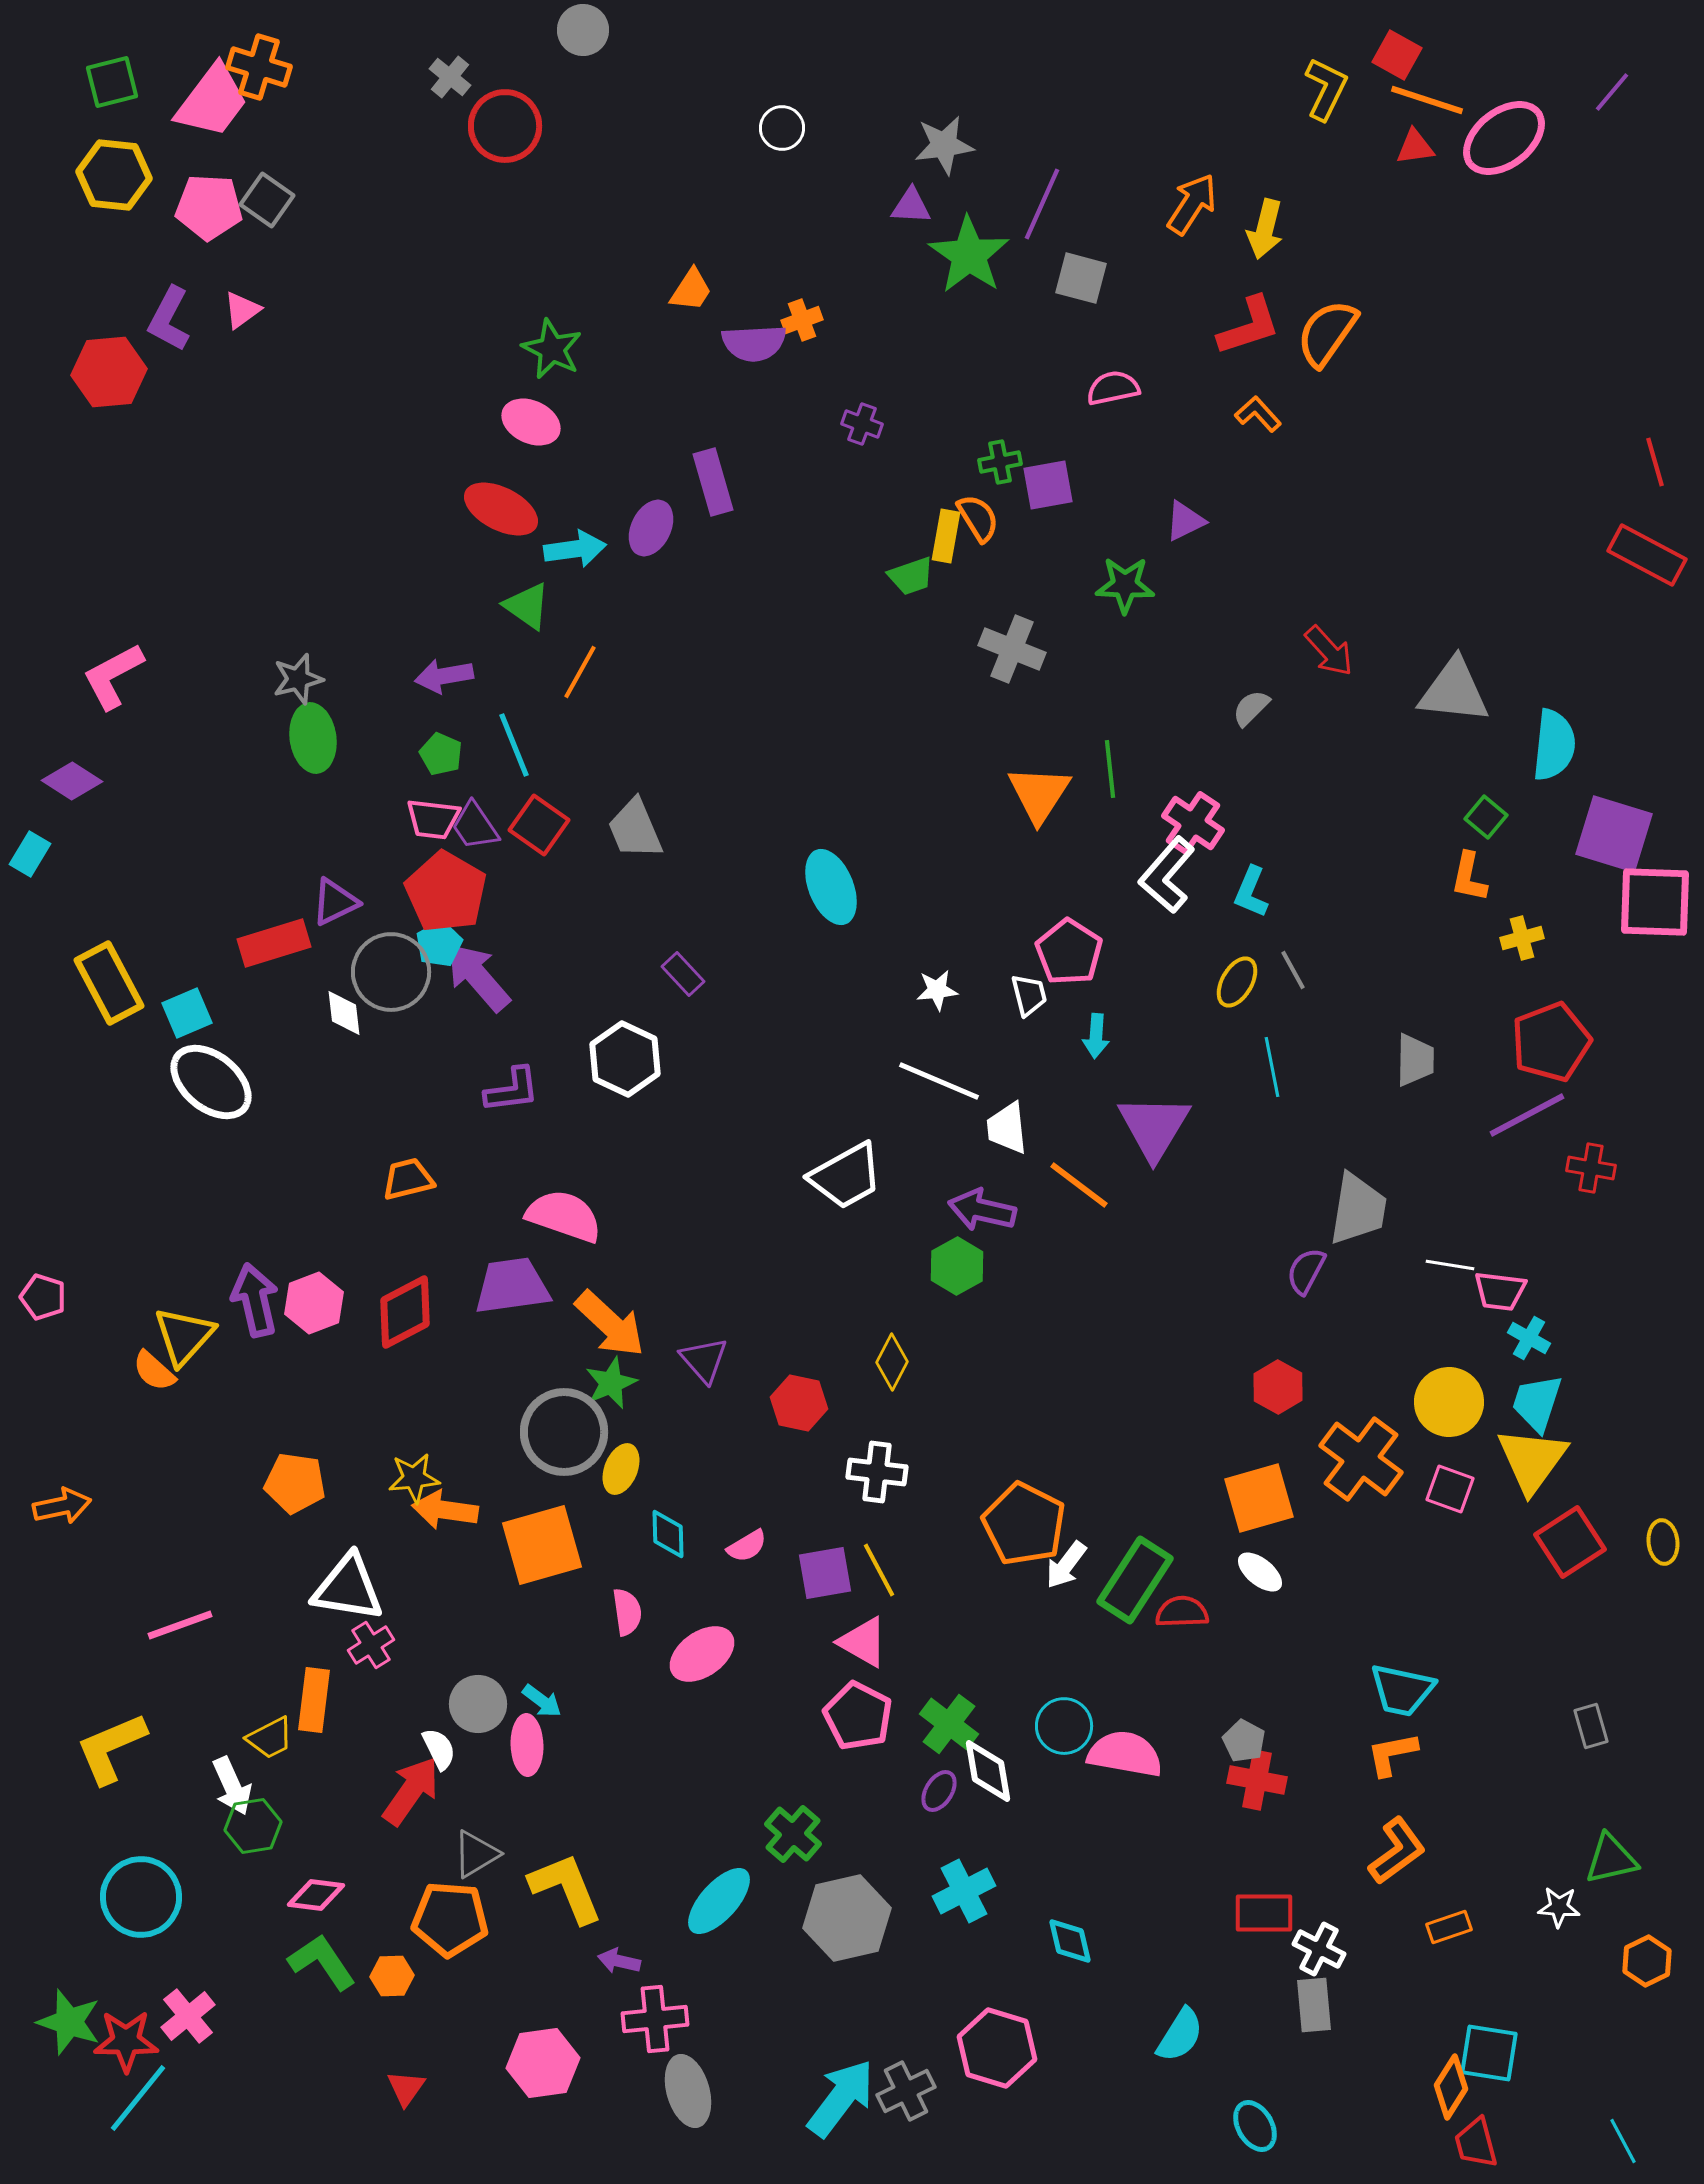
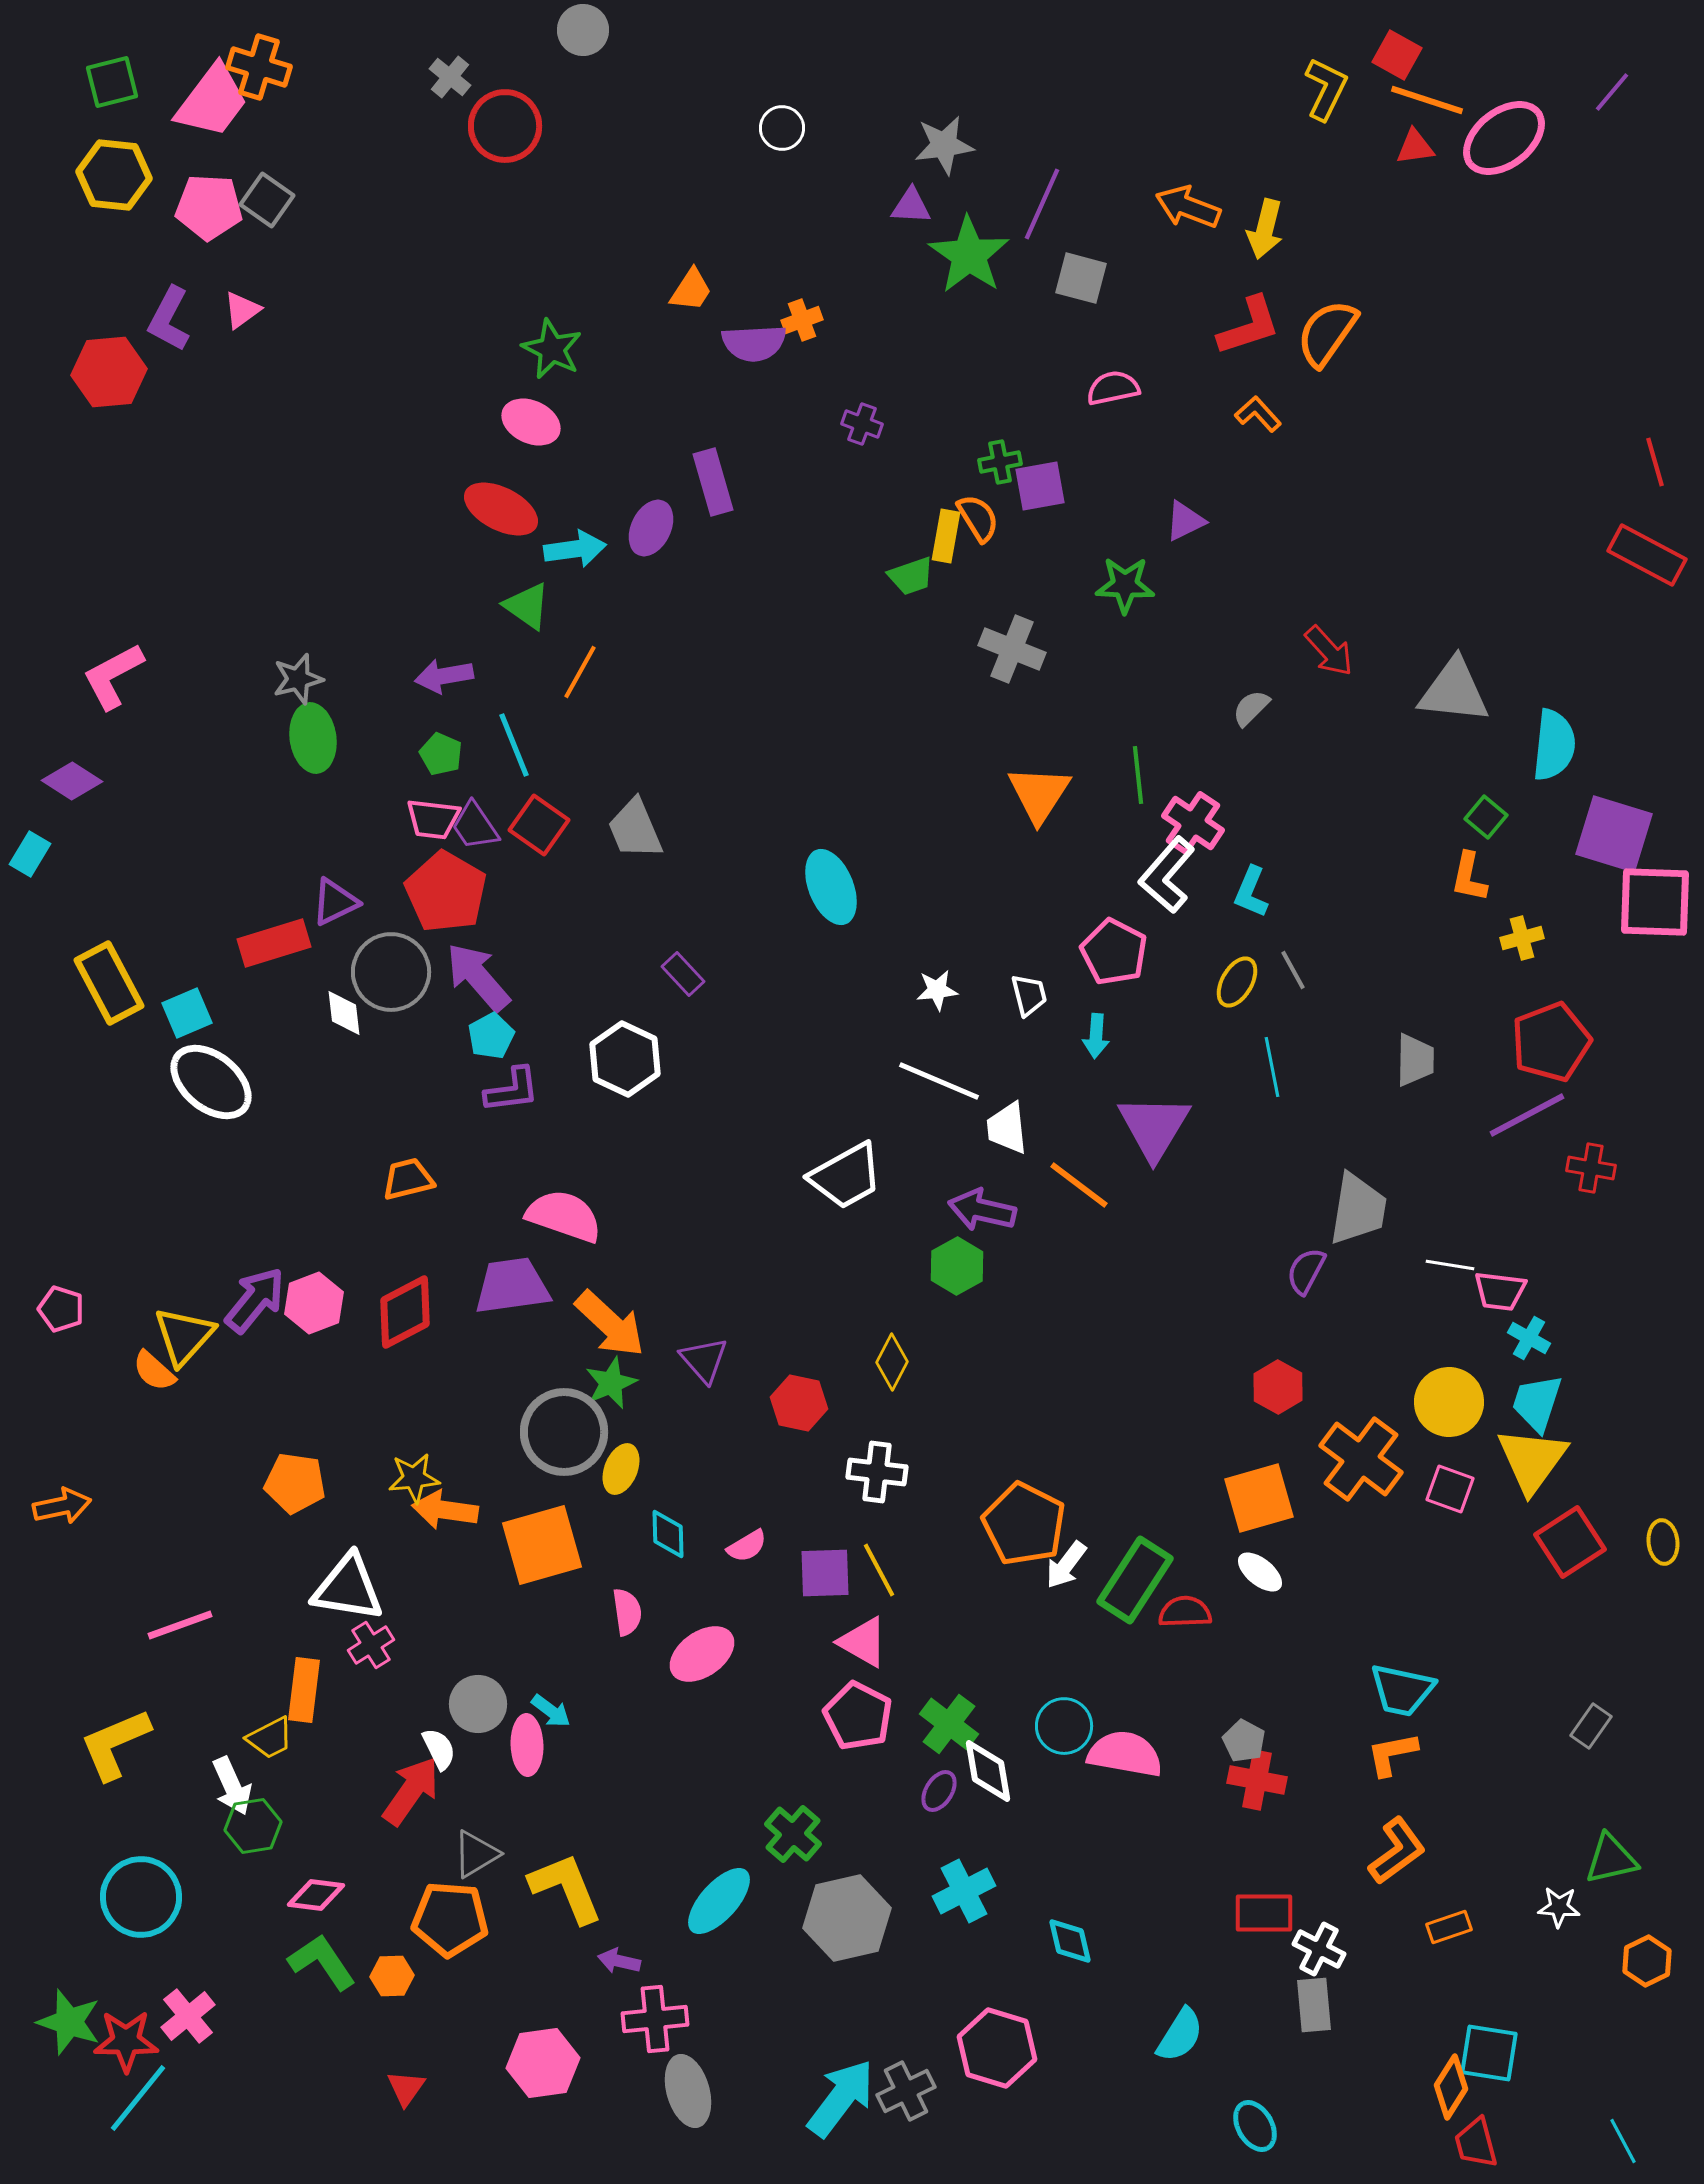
orange arrow at (1192, 204): moved 4 px left, 3 px down; rotated 102 degrees counterclockwise
purple square at (1048, 485): moved 8 px left, 1 px down
green line at (1110, 769): moved 28 px right, 6 px down
cyan pentagon at (439, 944): moved 52 px right, 92 px down
pink pentagon at (1069, 952): moved 45 px right; rotated 6 degrees counterclockwise
pink pentagon at (43, 1297): moved 18 px right, 12 px down
purple arrow at (255, 1300): rotated 52 degrees clockwise
purple square at (825, 1573): rotated 8 degrees clockwise
red semicircle at (1182, 1612): moved 3 px right
orange rectangle at (314, 1700): moved 10 px left, 10 px up
cyan arrow at (542, 1701): moved 9 px right, 10 px down
gray rectangle at (1591, 1726): rotated 51 degrees clockwise
yellow L-shape at (111, 1748): moved 4 px right, 4 px up
